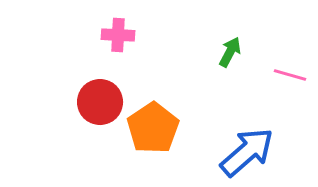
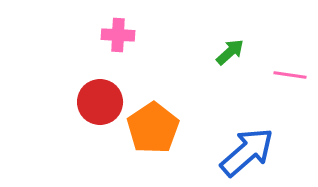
green arrow: rotated 20 degrees clockwise
pink line: rotated 8 degrees counterclockwise
